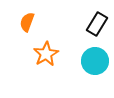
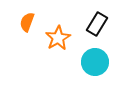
orange star: moved 12 px right, 16 px up
cyan circle: moved 1 px down
